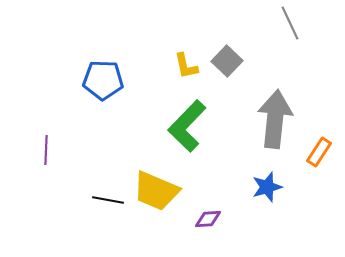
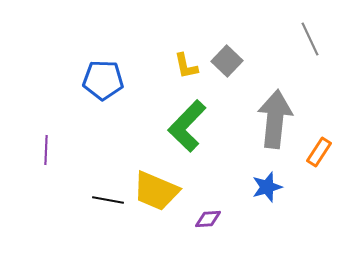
gray line: moved 20 px right, 16 px down
